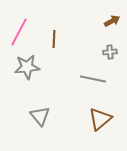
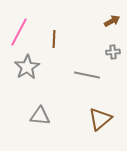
gray cross: moved 3 px right
gray star: rotated 25 degrees counterclockwise
gray line: moved 6 px left, 4 px up
gray triangle: rotated 45 degrees counterclockwise
